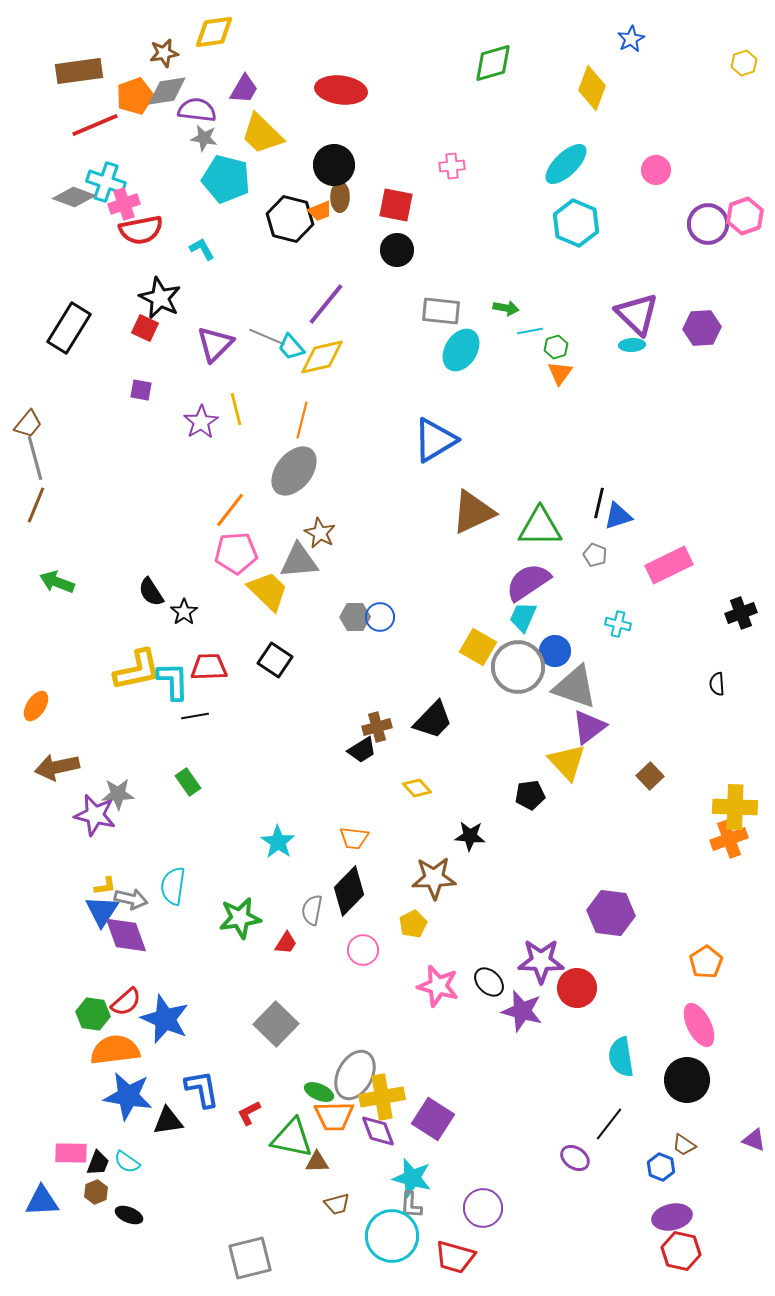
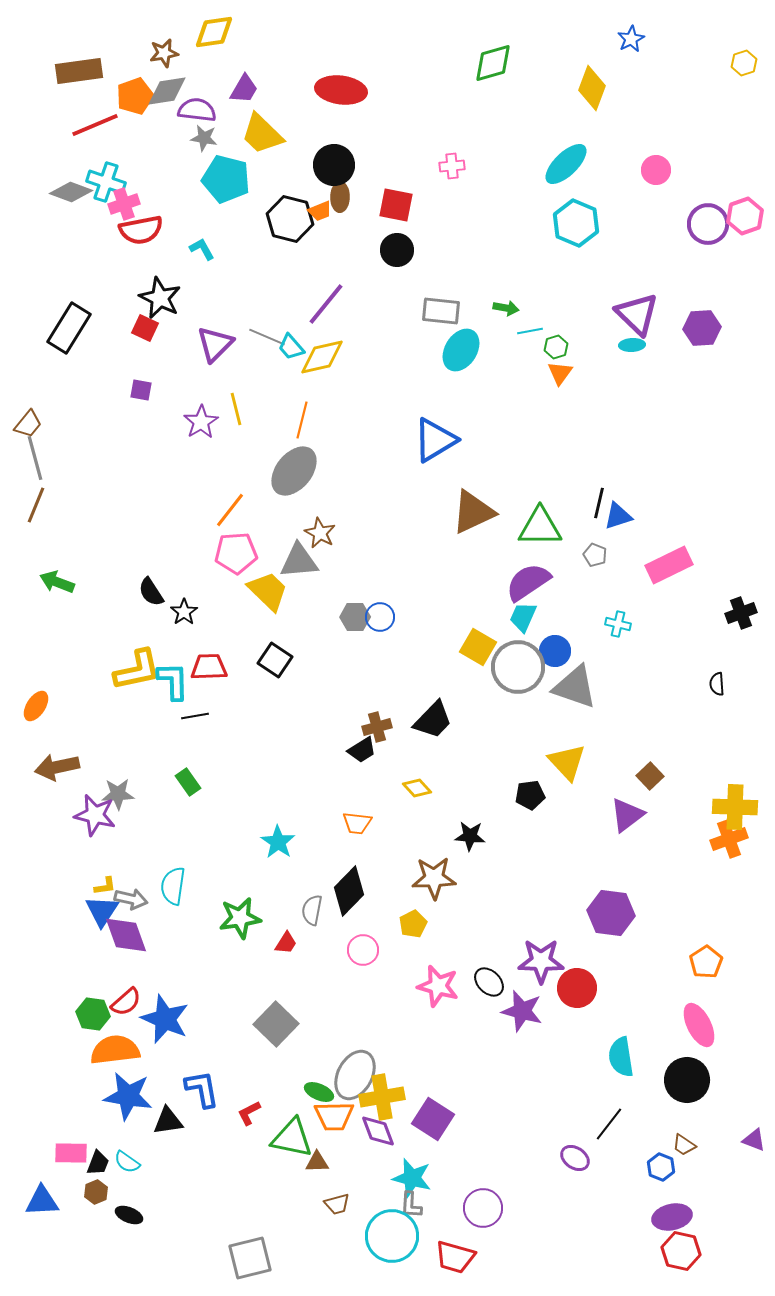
gray diamond at (74, 197): moved 3 px left, 5 px up
purple triangle at (589, 727): moved 38 px right, 88 px down
orange trapezoid at (354, 838): moved 3 px right, 15 px up
